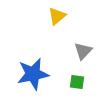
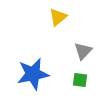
yellow triangle: moved 1 px right, 1 px down
green square: moved 3 px right, 2 px up
